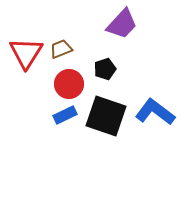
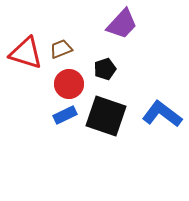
red triangle: rotated 45 degrees counterclockwise
blue L-shape: moved 7 px right, 2 px down
